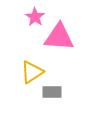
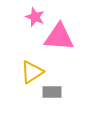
pink star: rotated 12 degrees counterclockwise
